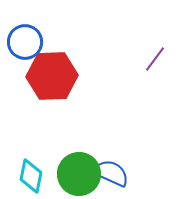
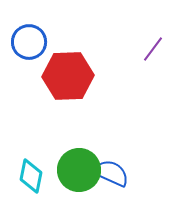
blue circle: moved 4 px right
purple line: moved 2 px left, 10 px up
red hexagon: moved 16 px right
green circle: moved 4 px up
